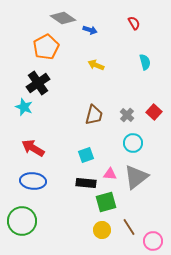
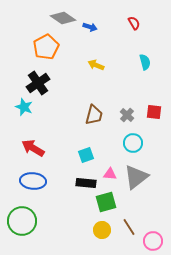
blue arrow: moved 3 px up
red square: rotated 35 degrees counterclockwise
